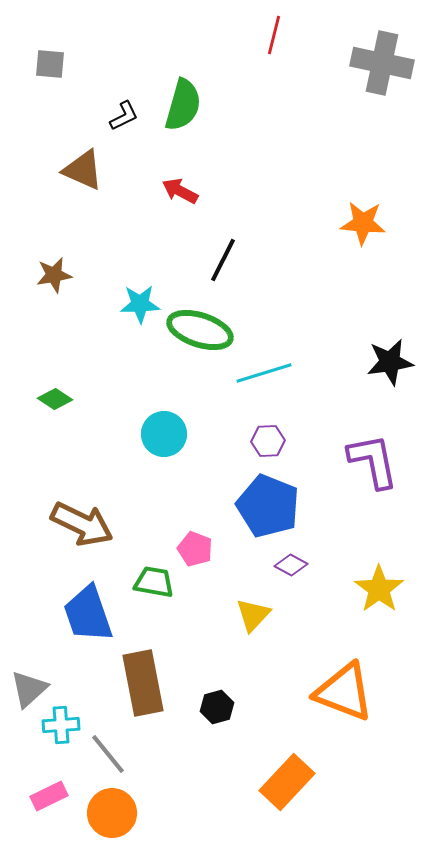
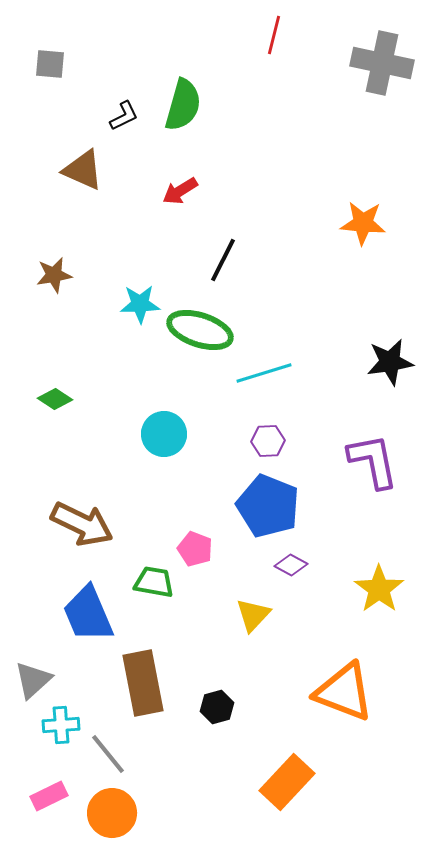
red arrow: rotated 60 degrees counterclockwise
blue trapezoid: rotated 4 degrees counterclockwise
gray triangle: moved 4 px right, 9 px up
